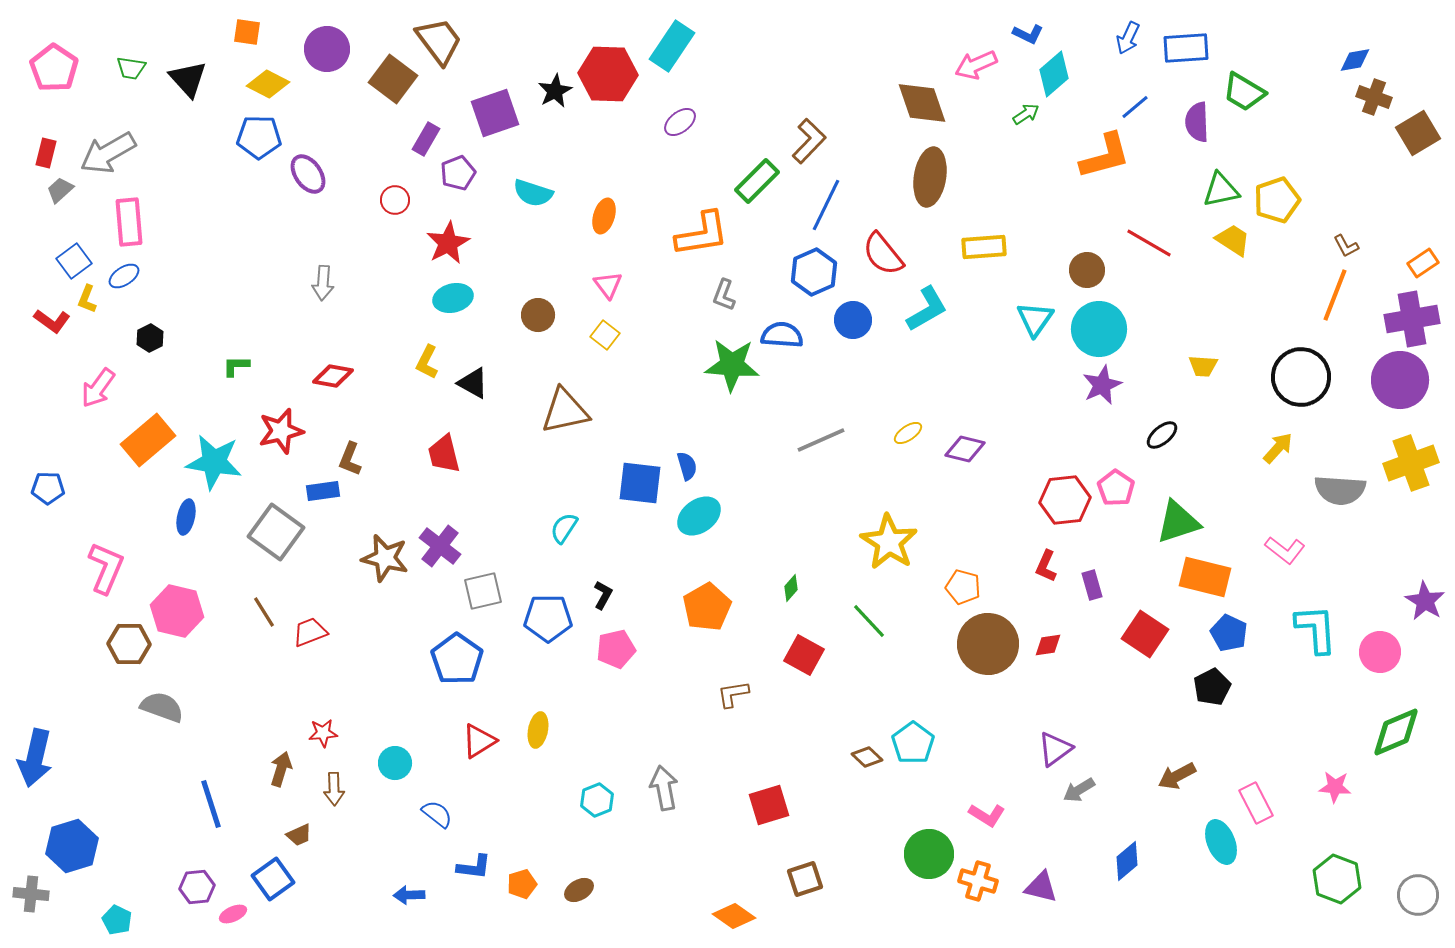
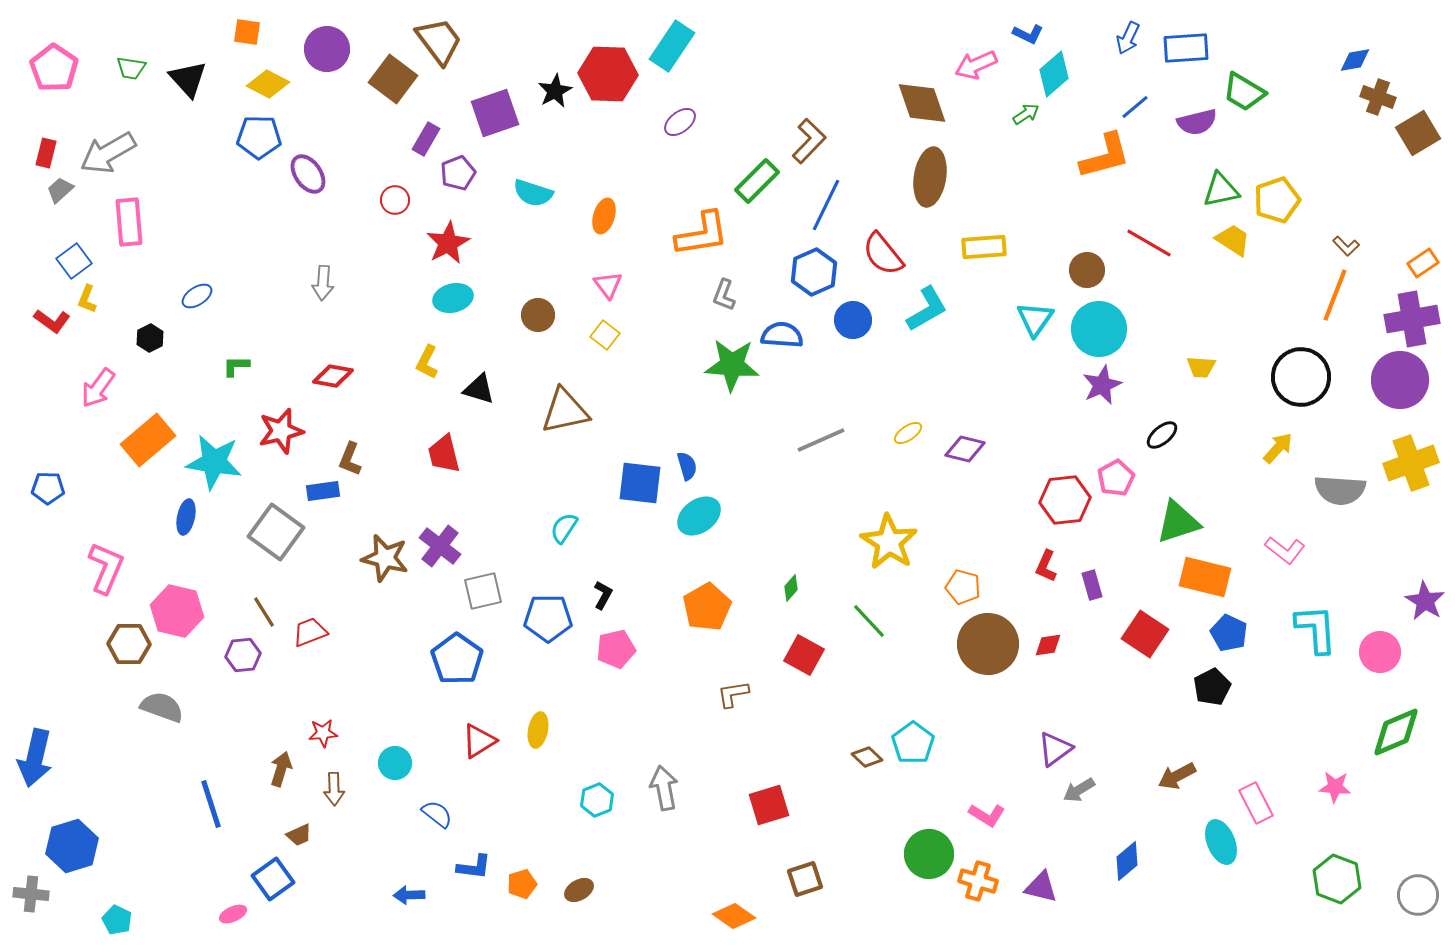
brown cross at (1374, 97): moved 4 px right
purple semicircle at (1197, 122): rotated 102 degrees counterclockwise
brown L-shape at (1346, 246): rotated 16 degrees counterclockwise
blue ellipse at (124, 276): moved 73 px right, 20 px down
yellow trapezoid at (1203, 366): moved 2 px left, 1 px down
black triangle at (473, 383): moved 6 px right, 6 px down; rotated 12 degrees counterclockwise
pink pentagon at (1116, 488): moved 10 px up; rotated 9 degrees clockwise
purple hexagon at (197, 887): moved 46 px right, 232 px up
